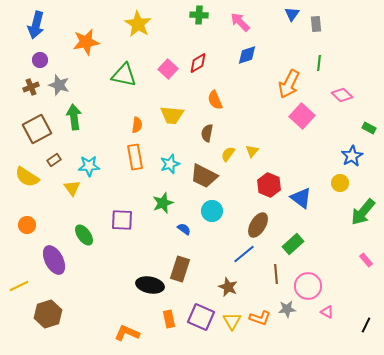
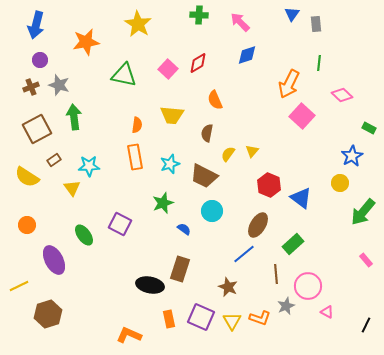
purple square at (122, 220): moved 2 px left, 4 px down; rotated 25 degrees clockwise
gray star at (287, 309): moved 1 px left, 3 px up; rotated 18 degrees counterclockwise
orange L-shape at (127, 333): moved 2 px right, 2 px down
